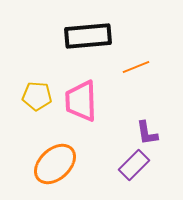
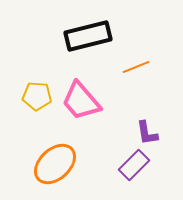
black rectangle: rotated 9 degrees counterclockwise
pink trapezoid: rotated 39 degrees counterclockwise
